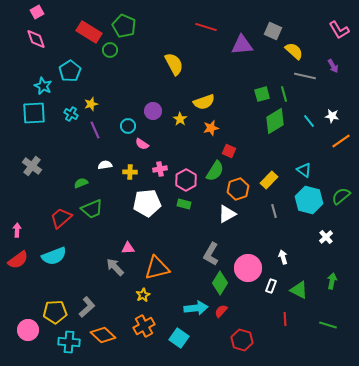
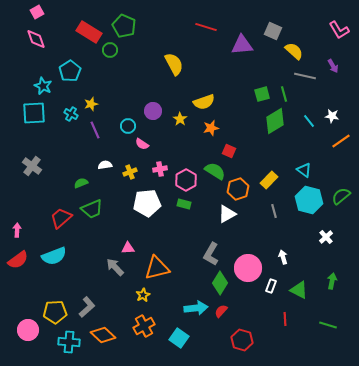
green semicircle at (215, 171): rotated 90 degrees counterclockwise
yellow cross at (130, 172): rotated 24 degrees counterclockwise
